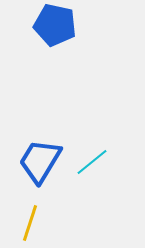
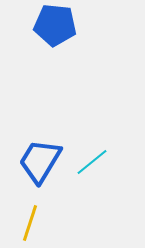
blue pentagon: rotated 6 degrees counterclockwise
